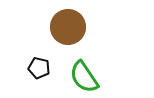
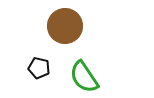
brown circle: moved 3 px left, 1 px up
